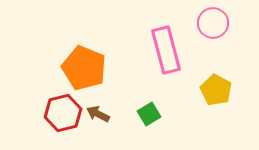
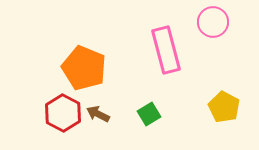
pink circle: moved 1 px up
yellow pentagon: moved 8 px right, 17 px down
red hexagon: rotated 18 degrees counterclockwise
